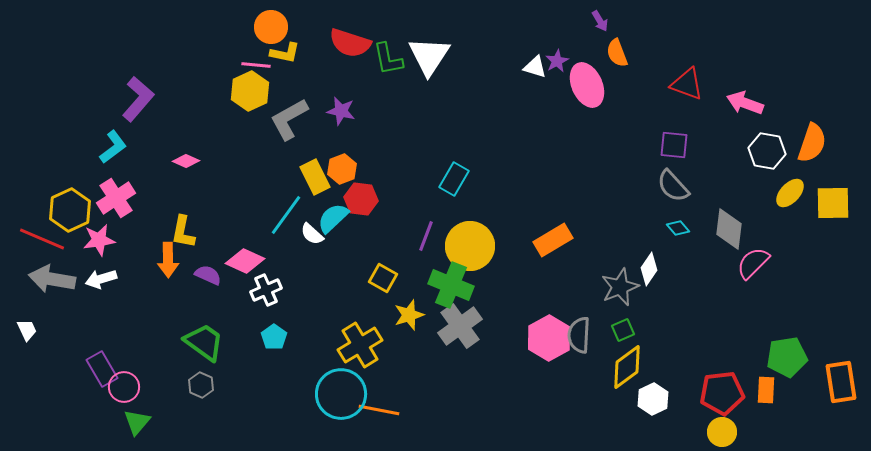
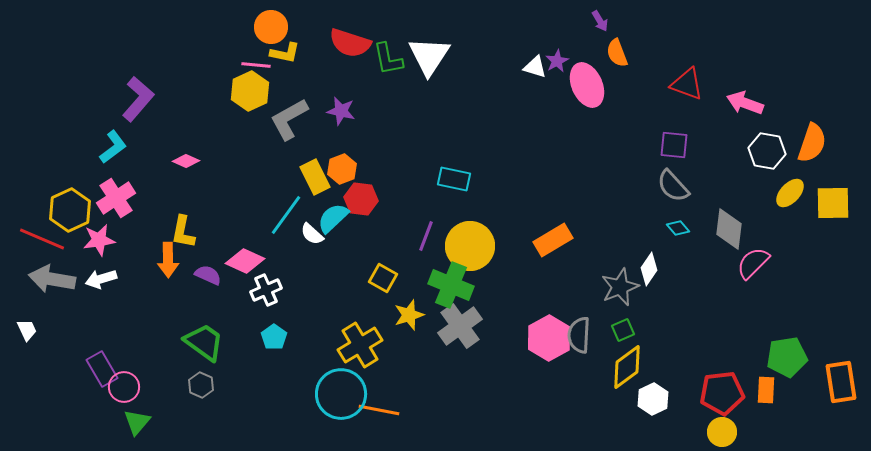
cyan rectangle at (454, 179): rotated 72 degrees clockwise
